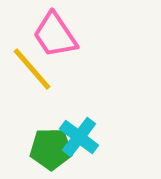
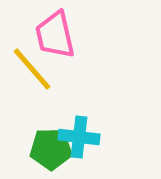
pink trapezoid: rotated 21 degrees clockwise
cyan cross: rotated 30 degrees counterclockwise
